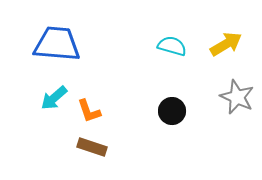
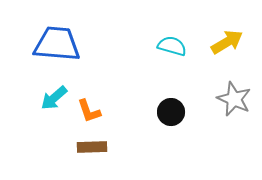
yellow arrow: moved 1 px right, 2 px up
gray star: moved 3 px left, 2 px down
black circle: moved 1 px left, 1 px down
brown rectangle: rotated 20 degrees counterclockwise
